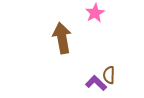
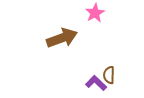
brown arrow: rotated 80 degrees clockwise
